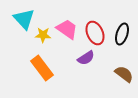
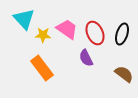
purple semicircle: rotated 96 degrees clockwise
